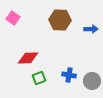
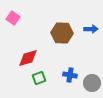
brown hexagon: moved 2 px right, 13 px down
red diamond: rotated 15 degrees counterclockwise
blue cross: moved 1 px right
gray circle: moved 2 px down
